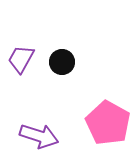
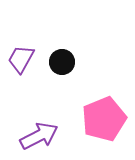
pink pentagon: moved 4 px left, 4 px up; rotated 21 degrees clockwise
purple arrow: rotated 45 degrees counterclockwise
